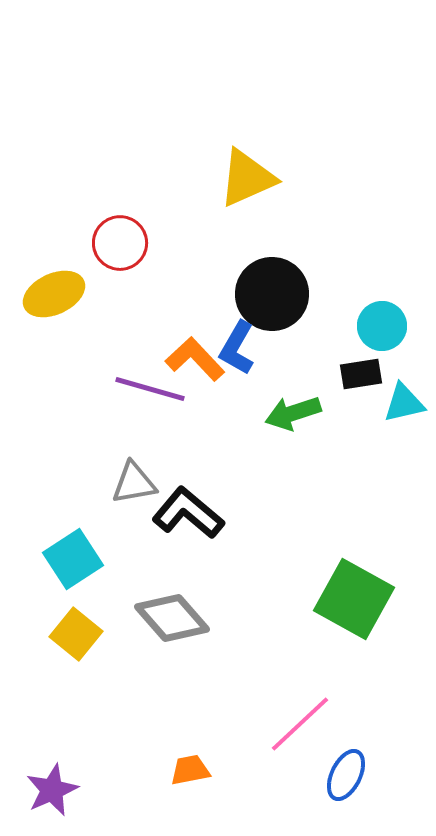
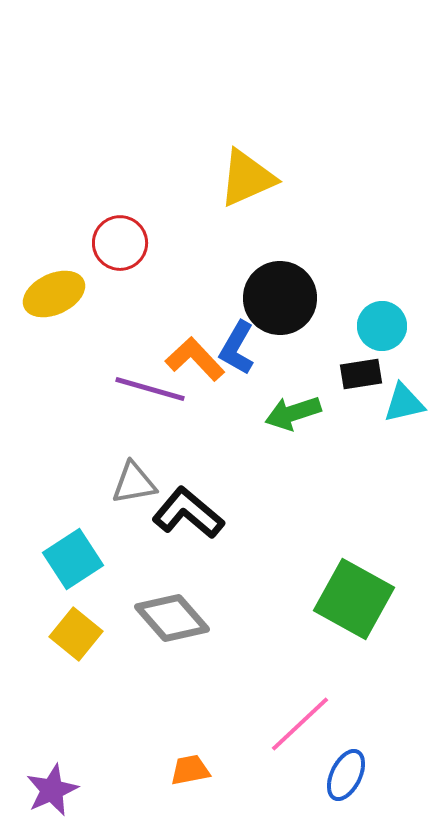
black circle: moved 8 px right, 4 px down
